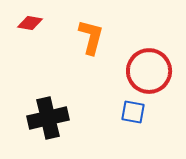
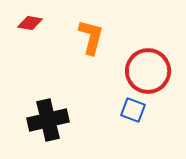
red circle: moved 1 px left
blue square: moved 2 px up; rotated 10 degrees clockwise
black cross: moved 2 px down
